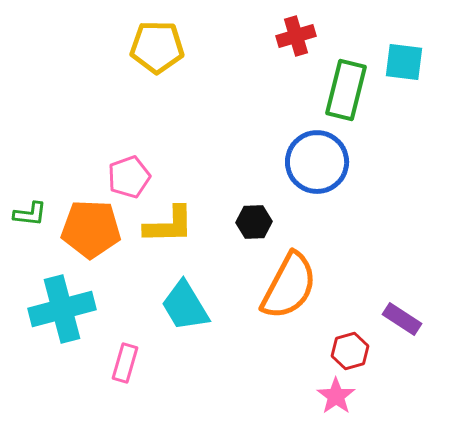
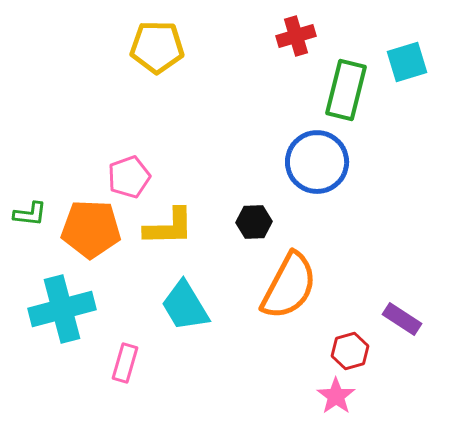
cyan square: moved 3 px right; rotated 24 degrees counterclockwise
yellow L-shape: moved 2 px down
